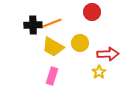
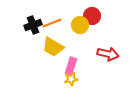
red circle: moved 4 px down
black cross: rotated 18 degrees counterclockwise
yellow circle: moved 18 px up
red arrow: rotated 15 degrees clockwise
yellow star: moved 28 px left, 7 px down; rotated 24 degrees clockwise
pink rectangle: moved 19 px right, 10 px up
